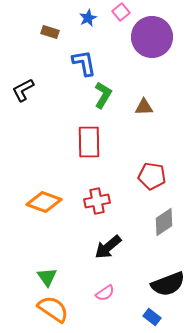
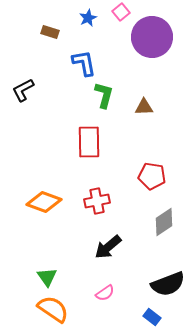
green L-shape: moved 1 px right; rotated 16 degrees counterclockwise
